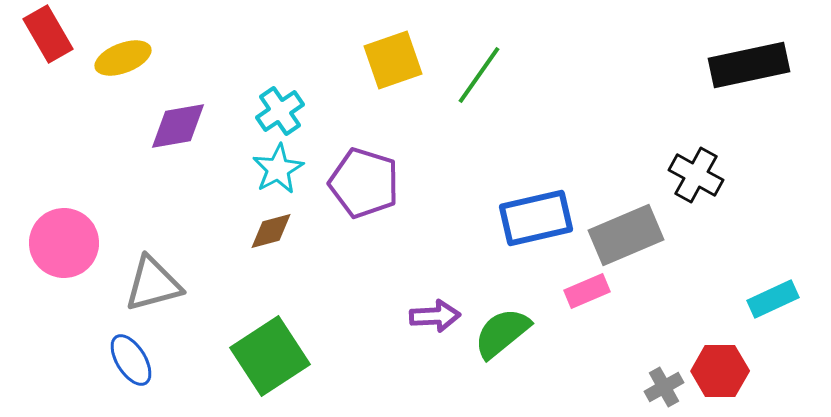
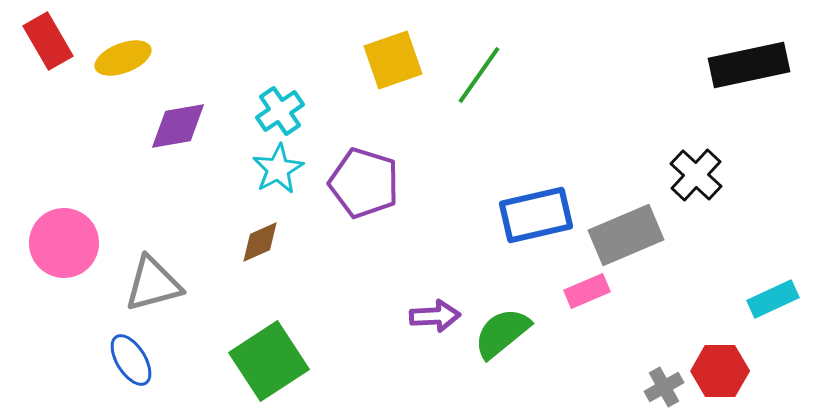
red rectangle: moved 7 px down
black cross: rotated 14 degrees clockwise
blue rectangle: moved 3 px up
brown diamond: moved 11 px left, 11 px down; rotated 9 degrees counterclockwise
green square: moved 1 px left, 5 px down
